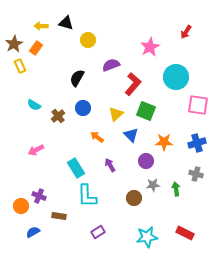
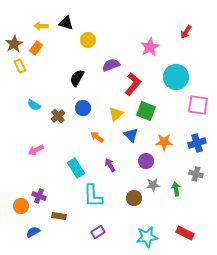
cyan L-shape: moved 6 px right
